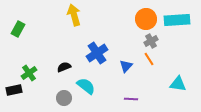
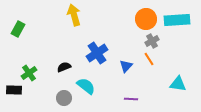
gray cross: moved 1 px right
black rectangle: rotated 14 degrees clockwise
